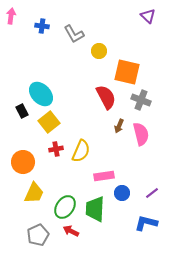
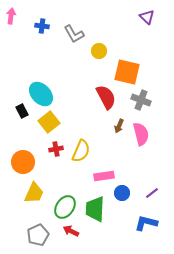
purple triangle: moved 1 px left, 1 px down
